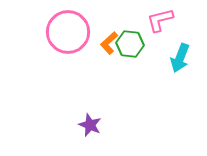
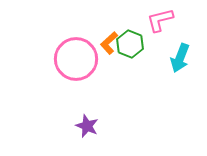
pink circle: moved 8 px right, 27 px down
green hexagon: rotated 16 degrees clockwise
purple star: moved 3 px left, 1 px down
